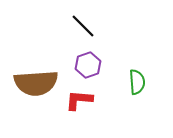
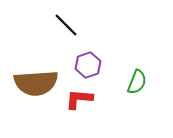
black line: moved 17 px left, 1 px up
green semicircle: rotated 25 degrees clockwise
red L-shape: moved 1 px up
